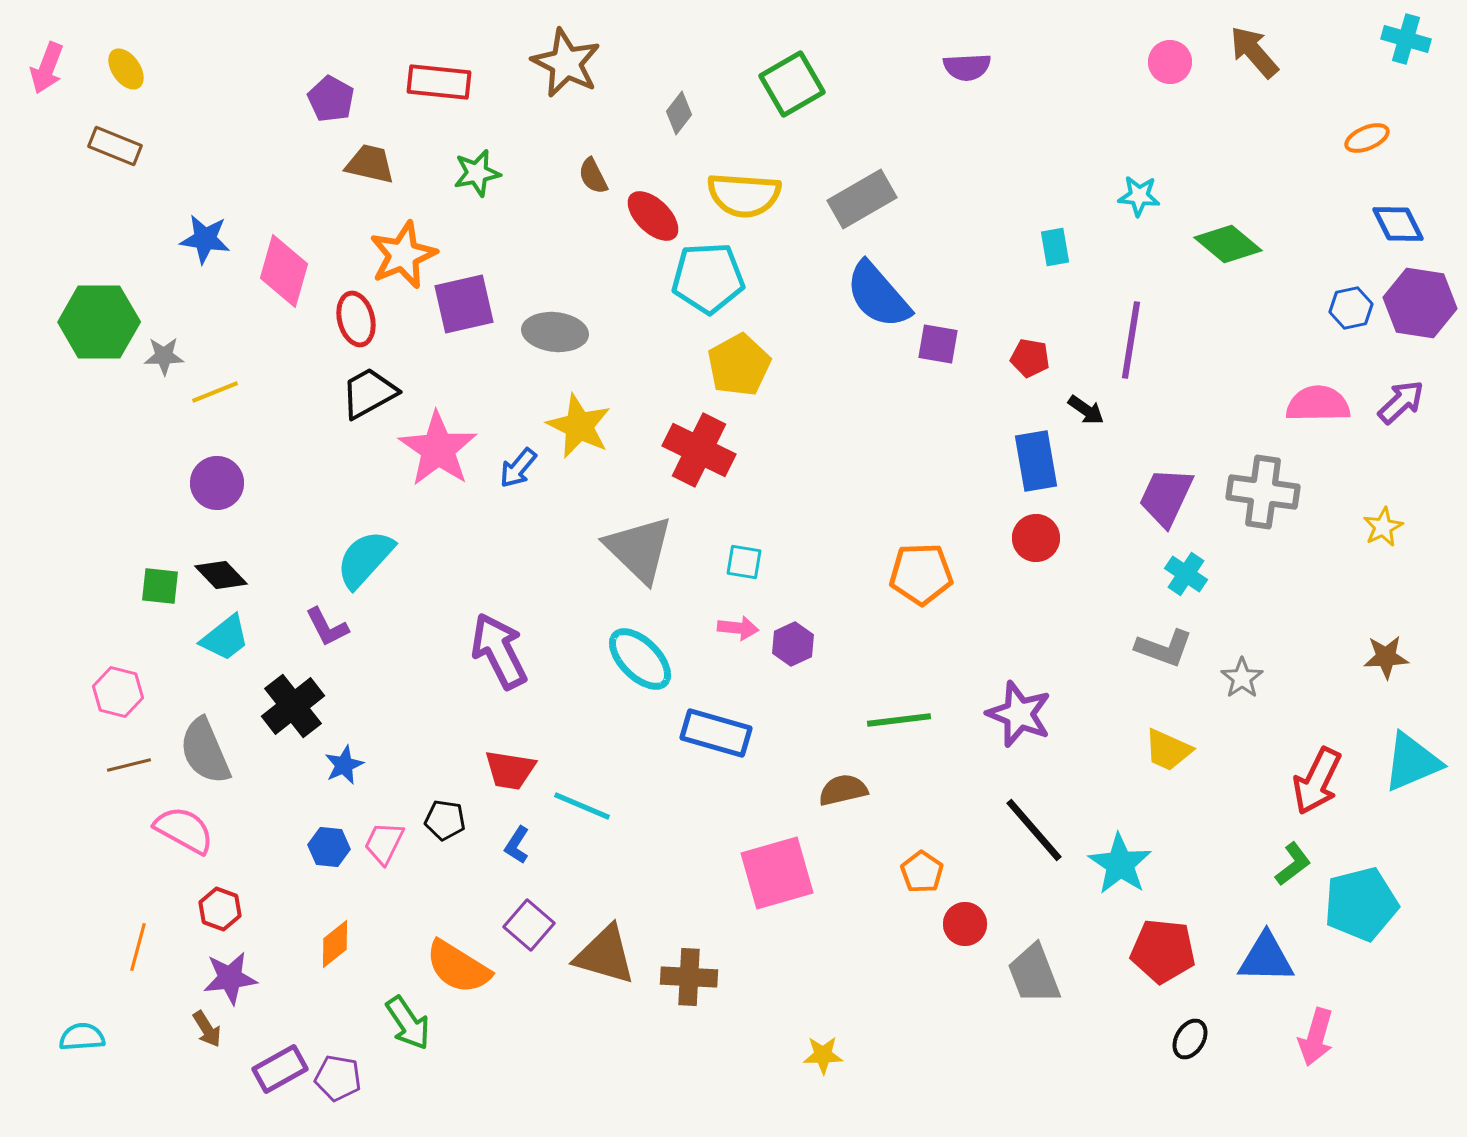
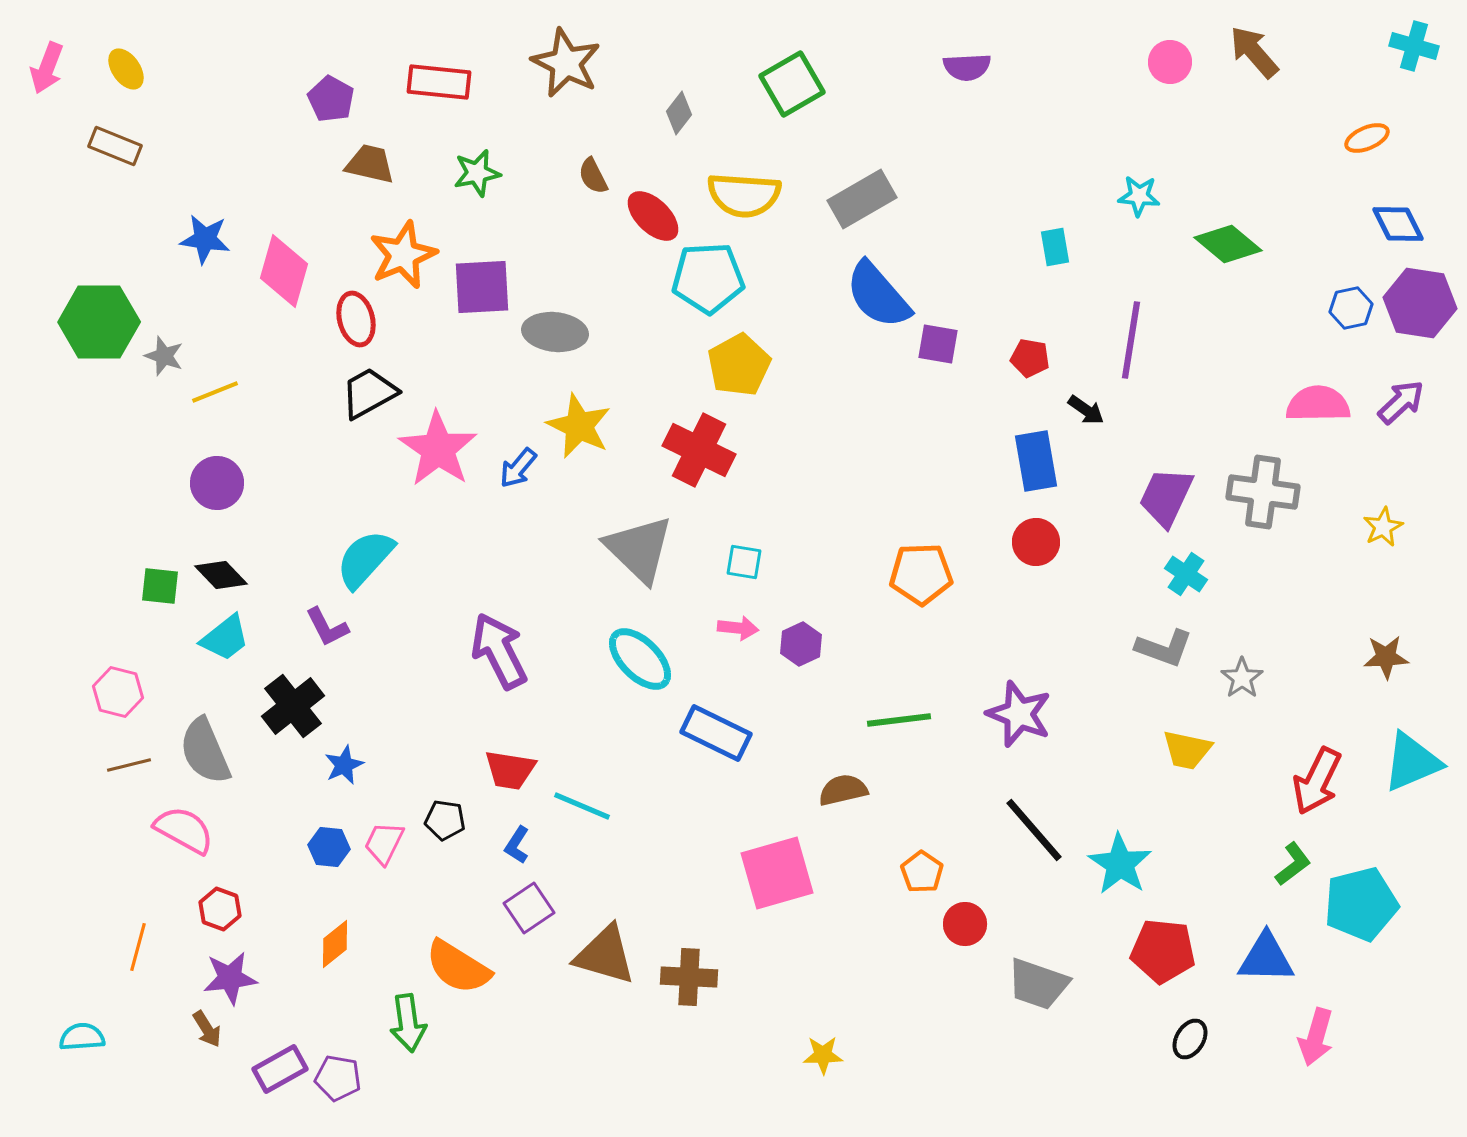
cyan cross at (1406, 39): moved 8 px right, 7 px down
purple square at (464, 304): moved 18 px right, 17 px up; rotated 10 degrees clockwise
gray star at (164, 356): rotated 21 degrees clockwise
red circle at (1036, 538): moved 4 px down
purple hexagon at (793, 644): moved 8 px right
blue rectangle at (716, 733): rotated 10 degrees clockwise
yellow trapezoid at (1168, 750): moved 19 px right; rotated 12 degrees counterclockwise
purple square at (529, 925): moved 17 px up; rotated 15 degrees clockwise
gray trapezoid at (1034, 974): moved 4 px right, 10 px down; rotated 50 degrees counterclockwise
green arrow at (408, 1023): rotated 26 degrees clockwise
